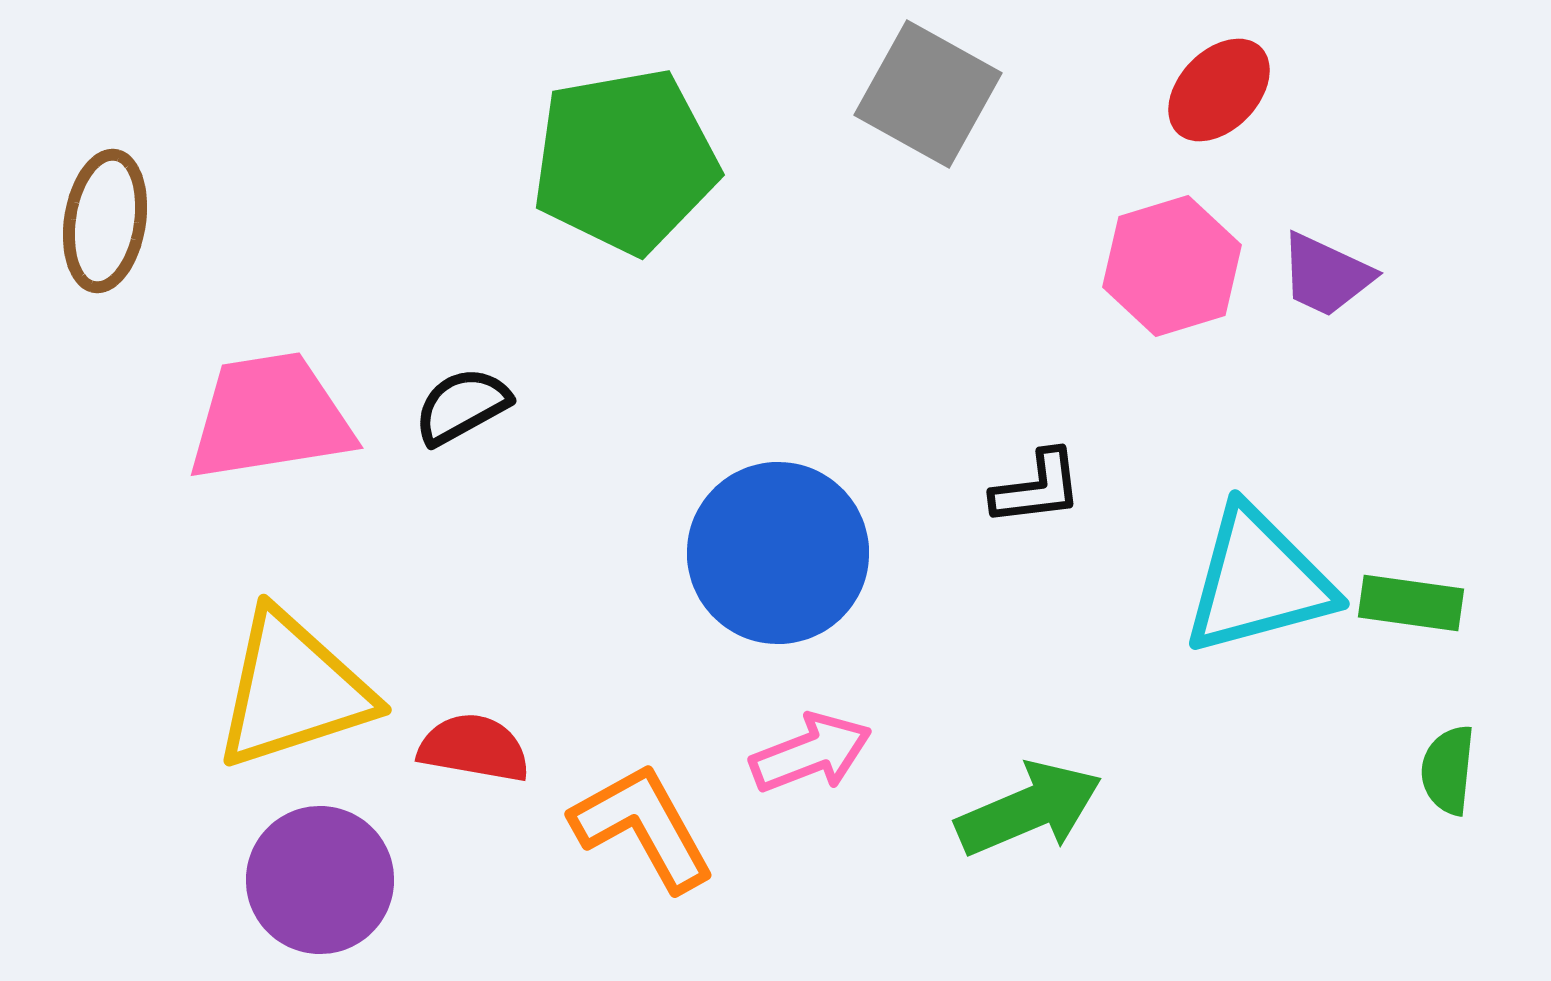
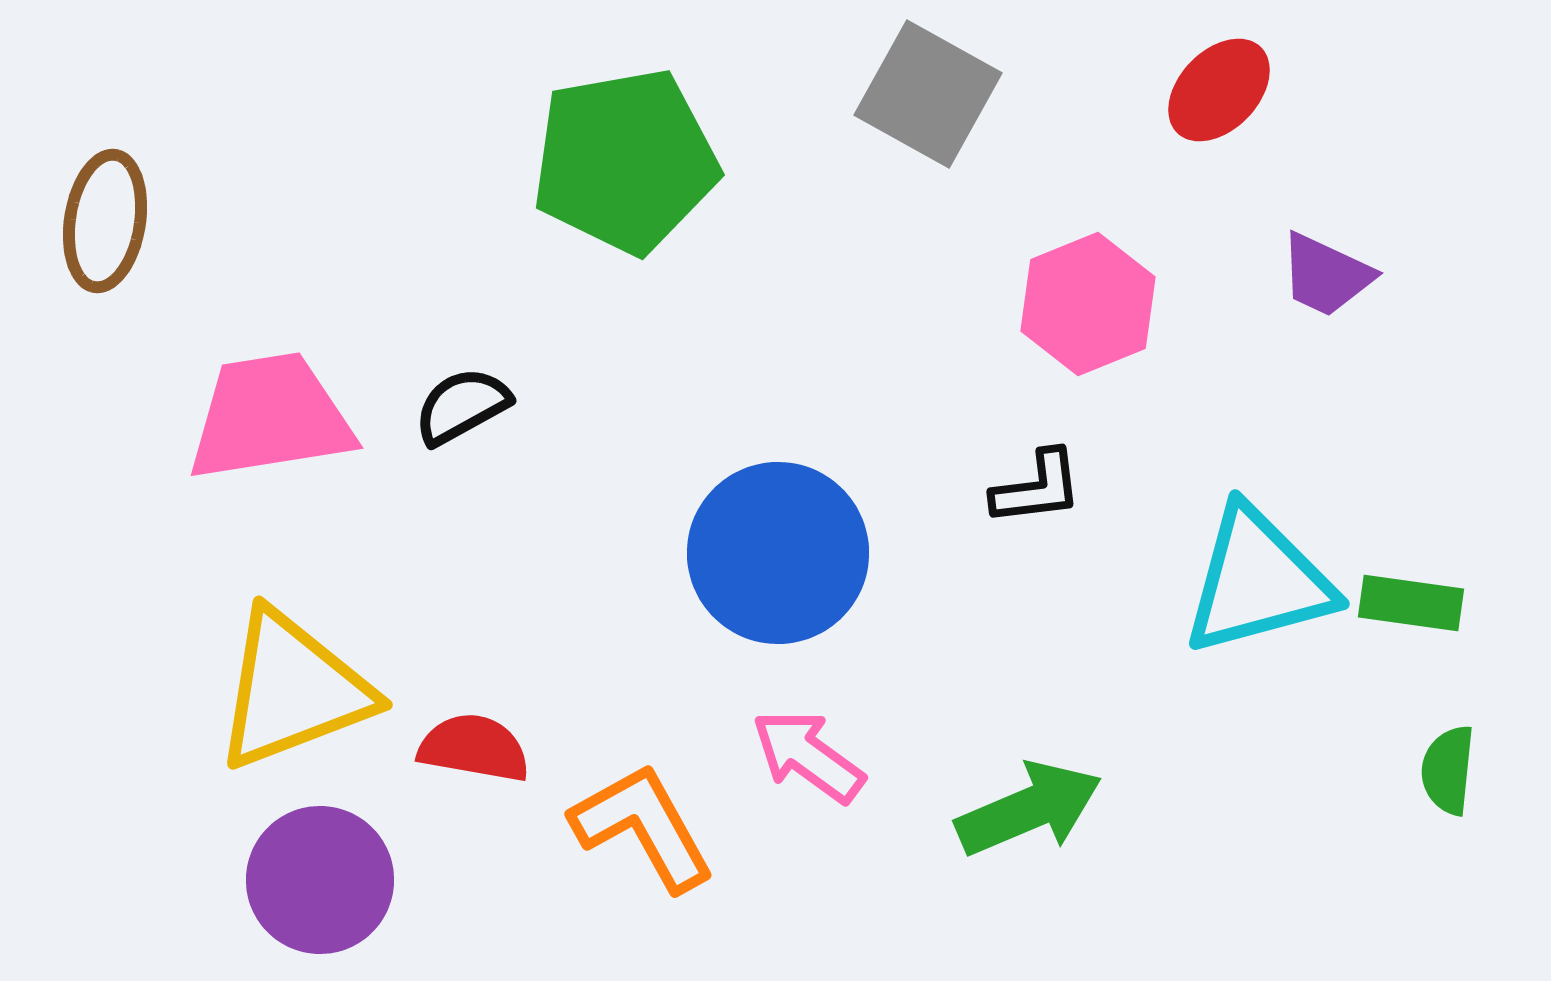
pink hexagon: moved 84 px left, 38 px down; rotated 5 degrees counterclockwise
yellow triangle: rotated 3 degrees counterclockwise
pink arrow: moved 3 px left, 3 px down; rotated 123 degrees counterclockwise
